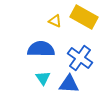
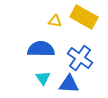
yellow triangle: rotated 16 degrees counterclockwise
